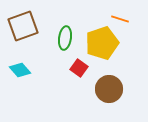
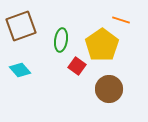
orange line: moved 1 px right, 1 px down
brown square: moved 2 px left
green ellipse: moved 4 px left, 2 px down
yellow pentagon: moved 2 px down; rotated 16 degrees counterclockwise
red square: moved 2 px left, 2 px up
